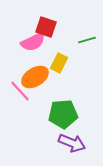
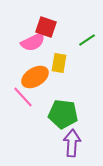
green line: rotated 18 degrees counterclockwise
yellow rectangle: rotated 18 degrees counterclockwise
pink line: moved 3 px right, 6 px down
green pentagon: rotated 12 degrees clockwise
purple arrow: rotated 108 degrees counterclockwise
